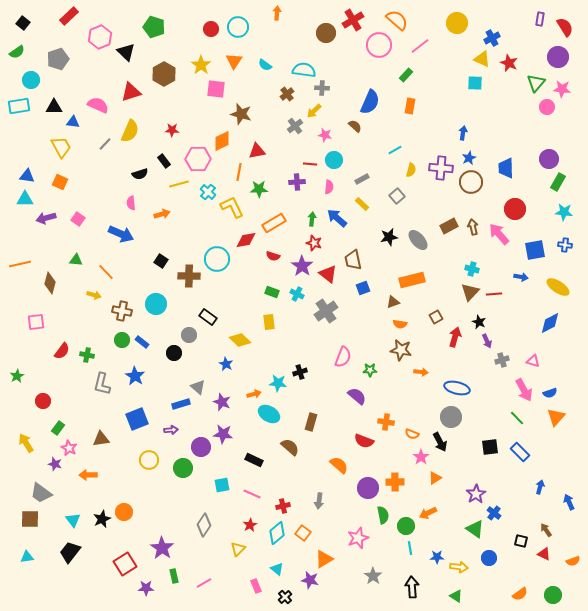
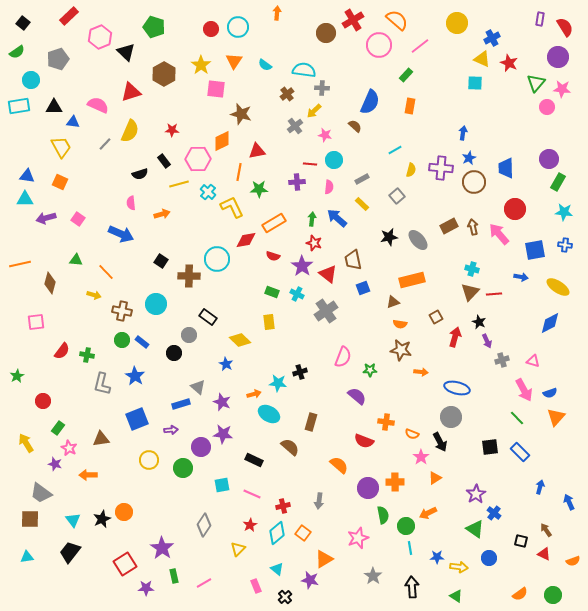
brown circle at (471, 182): moved 3 px right
